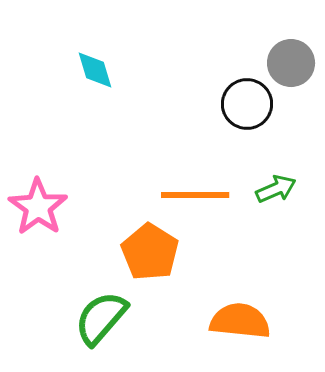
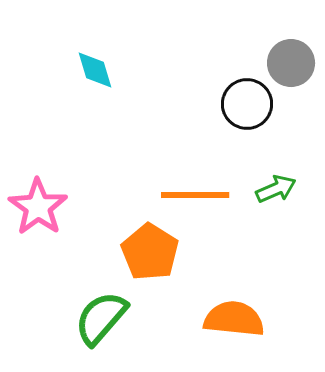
orange semicircle: moved 6 px left, 2 px up
